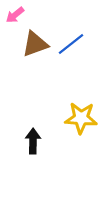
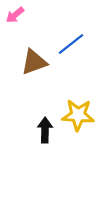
brown triangle: moved 1 px left, 18 px down
yellow star: moved 3 px left, 3 px up
black arrow: moved 12 px right, 11 px up
